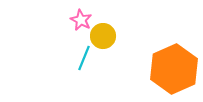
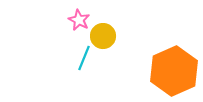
pink star: moved 2 px left
orange hexagon: moved 2 px down
